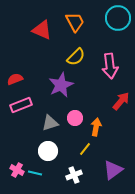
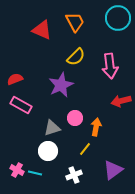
red arrow: rotated 144 degrees counterclockwise
pink rectangle: rotated 50 degrees clockwise
gray triangle: moved 2 px right, 5 px down
